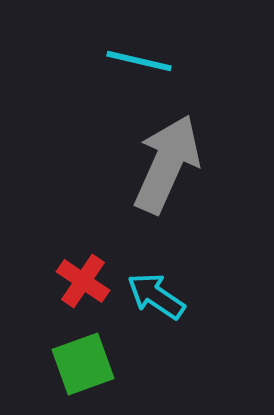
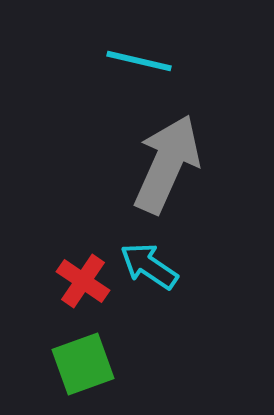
cyan arrow: moved 7 px left, 30 px up
